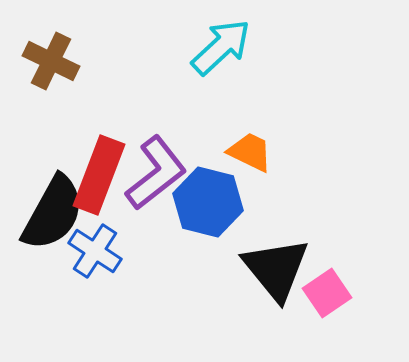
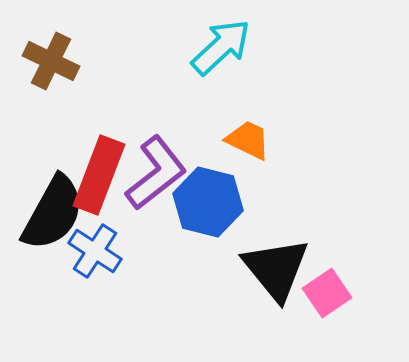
orange trapezoid: moved 2 px left, 12 px up
